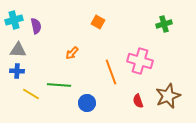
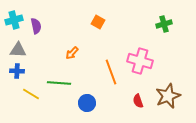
green line: moved 2 px up
